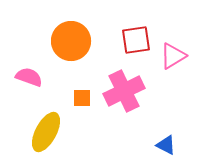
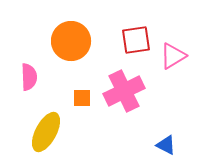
pink semicircle: rotated 68 degrees clockwise
